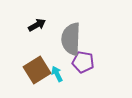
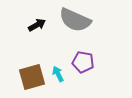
gray semicircle: moved 4 px right, 19 px up; rotated 68 degrees counterclockwise
brown square: moved 5 px left, 7 px down; rotated 16 degrees clockwise
cyan arrow: moved 1 px right
